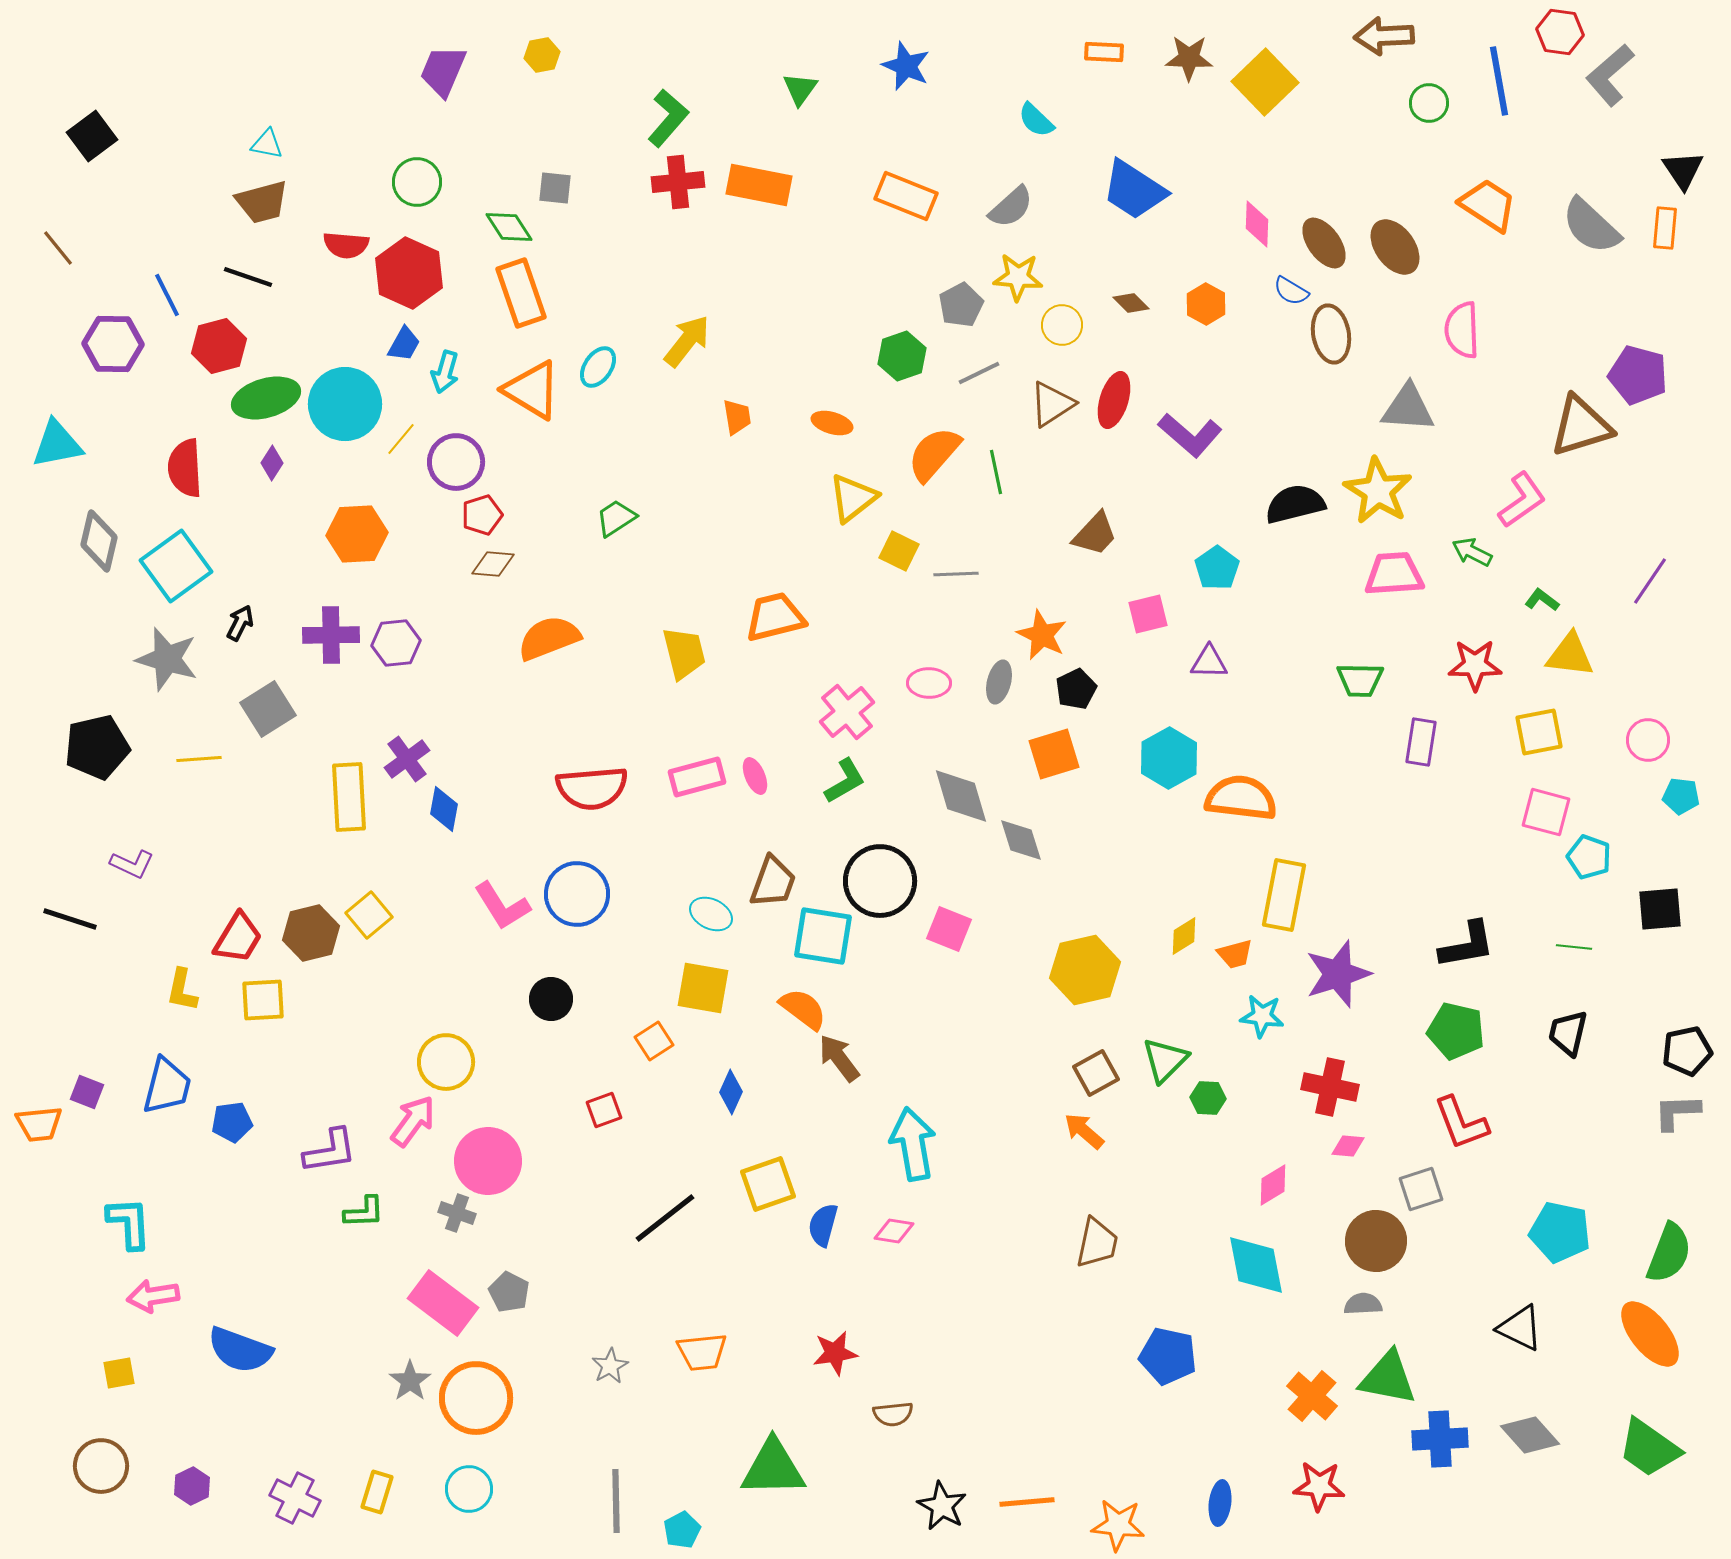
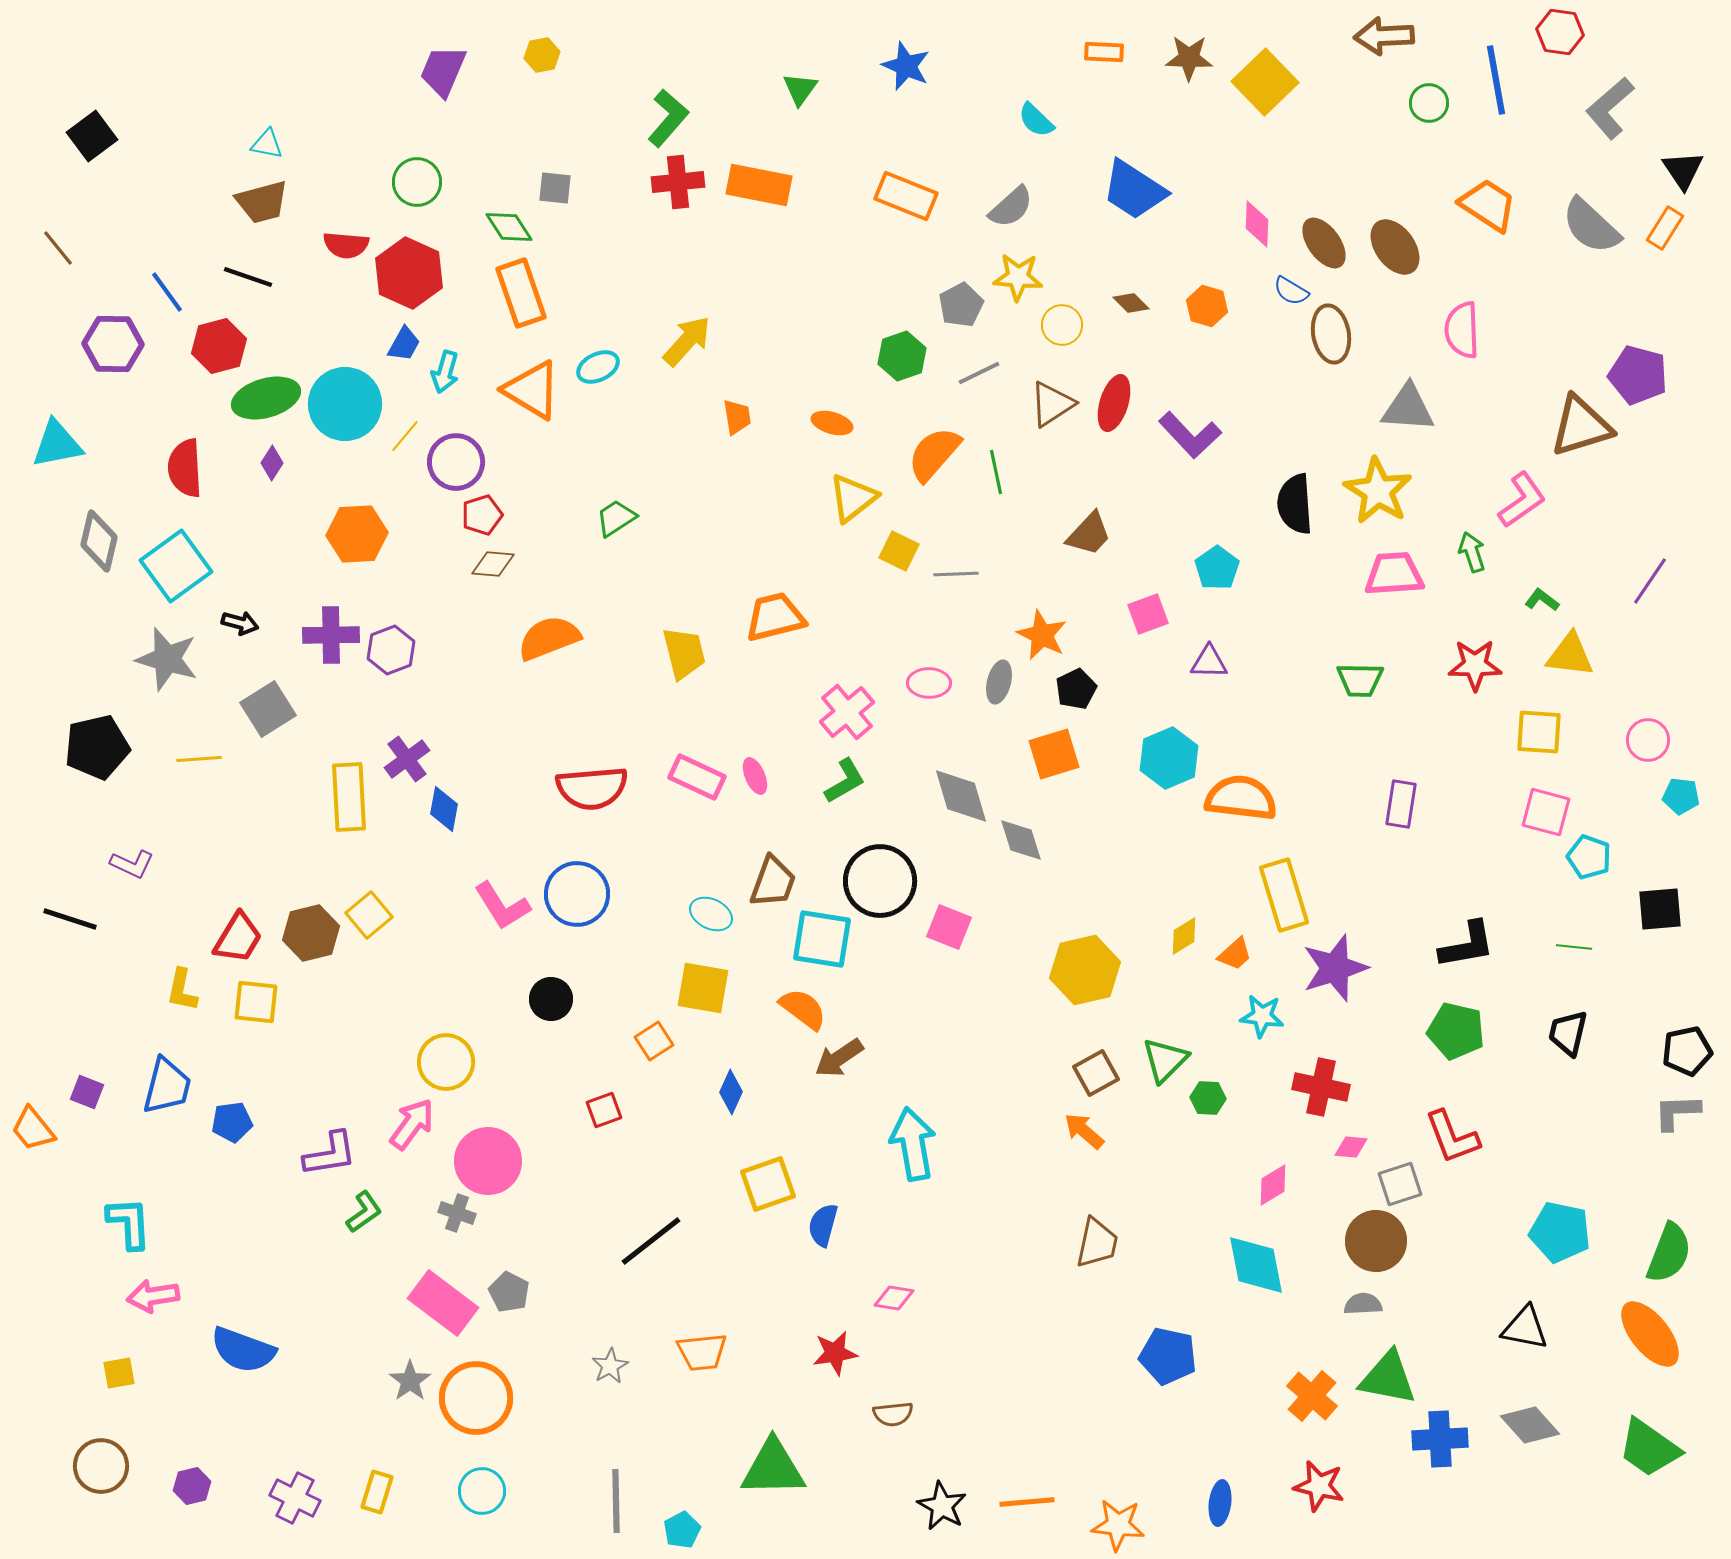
gray L-shape at (1610, 75): moved 33 px down
blue line at (1499, 81): moved 3 px left, 1 px up
orange rectangle at (1665, 228): rotated 27 degrees clockwise
blue line at (167, 295): moved 3 px up; rotated 9 degrees counterclockwise
orange hexagon at (1206, 304): moved 1 px right, 2 px down; rotated 12 degrees counterclockwise
yellow arrow at (687, 341): rotated 4 degrees clockwise
cyan ellipse at (598, 367): rotated 30 degrees clockwise
red ellipse at (1114, 400): moved 3 px down
purple L-shape at (1190, 435): rotated 6 degrees clockwise
yellow line at (401, 439): moved 4 px right, 3 px up
black semicircle at (1295, 504): rotated 80 degrees counterclockwise
brown trapezoid at (1095, 534): moved 6 px left
green arrow at (1472, 552): rotated 45 degrees clockwise
pink square at (1148, 614): rotated 6 degrees counterclockwise
black arrow at (240, 623): rotated 78 degrees clockwise
purple hexagon at (396, 643): moved 5 px left, 7 px down; rotated 15 degrees counterclockwise
yellow square at (1539, 732): rotated 15 degrees clockwise
purple rectangle at (1421, 742): moved 20 px left, 62 px down
cyan hexagon at (1169, 758): rotated 6 degrees clockwise
pink rectangle at (697, 777): rotated 40 degrees clockwise
yellow rectangle at (1284, 895): rotated 28 degrees counterclockwise
pink square at (949, 929): moved 2 px up
cyan square at (823, 936): moved 1 px left, 3 px down
orange trapezoid at (1235, 954): rotated 27 degrees counterclockwise
purple star at (1338, 974): moved 3 px left, 6 px up
yellow square at (263, 1000): moved 7 px left, 2 px down; rotated 9 degrees clockwise
brown arrow at (839, 1058): rotated 87 degrees counterclockwise
red cross at (1330, 1087): moved 9 px left
pink arrow at (413, 1121): moved 1 px left, 3 px down
red L-shape at (1461, 1123): moved 9 px left, 14 px down
orange trapezoid at (39, 1124): moved 6 px left, 5 px down; rotated 57 degrees clockwise
pink diamond at (1348, 1146): moved 3 px right, 1 px down
purple L-shape at (330, 1151): moved 3 px down
gray square at (1421, 1189): moved 21 px left, 5 px up
green L-shape at (364, 1212): rotated 33 degrees counterclockwise
black line at (665, 1218): moved 14 px left, 23 px down
pink diamond at (894, 1231): moved 67 px down
black triangle at (1520, 1328): moved 5 px right; rotated 15 degrees counterclockwise
blue semicircle at (240, 1350): moved 3 px right
gray diamond at (1530, 1435): moved 10 px up
purple hexagon at (192, 1486): rotated 12 degrees clockwise
red star at (1319, 1486): rotated 9 degrees clockwise
cyan circle at (469, 1489): moved 13 px right, 2 px down
